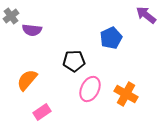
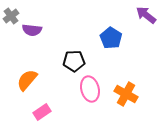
blue pentagon: rotated 15 degrees counterclockwise
pink ellipse: rotated 40 degrees counterclockwise
